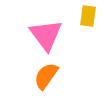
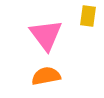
orange semicircle: rotated 44 degrees clockwise
